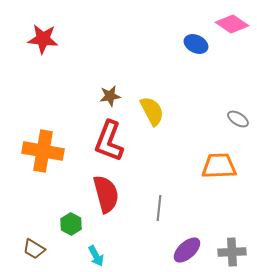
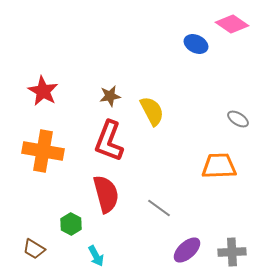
red star: moved 52 px down; rotated 24 degrees clockwise
gray line: rotated 60 degrees counterclockwise
